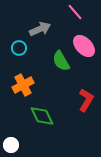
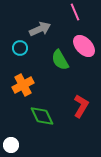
pink line: rotated 18 degrees clockwise
cyan circle: moved 1 px right
green semicircle: moved 1 px left, 1 px up
red L-shape: moved 5 px left, 6 px down
